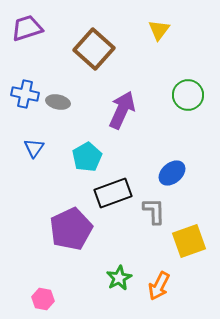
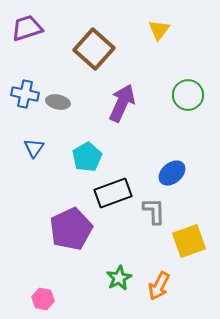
purple arrow: moved 7 px up
